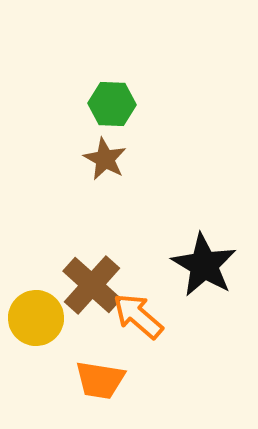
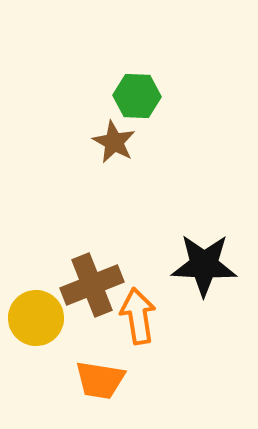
green hexagon: moved 25 px right, 8 px up
brown star: moved 9 px right, 17 px up
black star: rotated 28 degrees counterclockwise
brown cross: rotated 26 degrees clockwise
orange arrow: rotated 40 degrees clockwise
